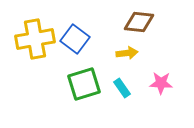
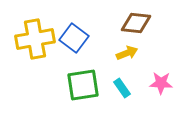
brown diamond: moved 3 px left, 1 px down
blue square: moved 1 px left, 1 px up
yellow arrow: rotated 15 degrees counterclockwise
green square: moved 1 px left, 1 px down; rotated 8 degrees clockwise
